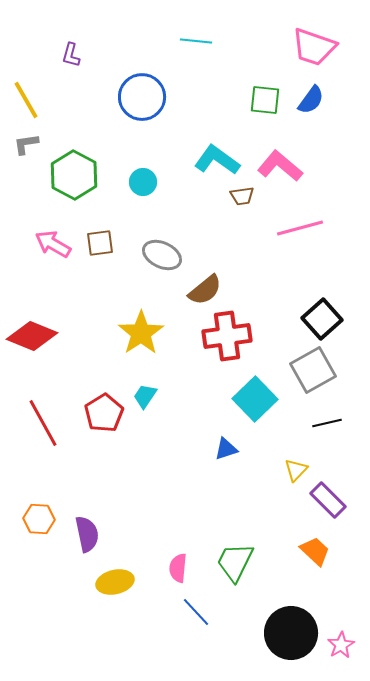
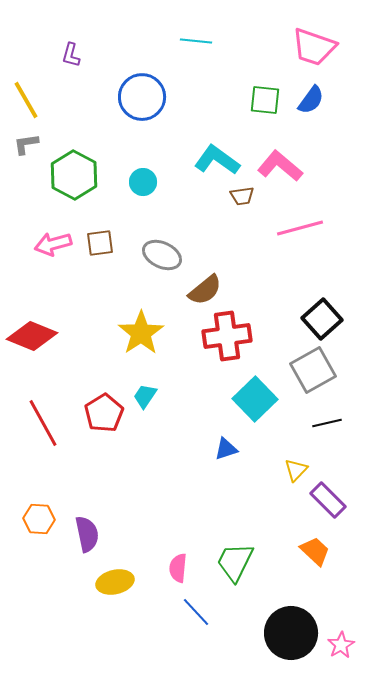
pink arrow: rotated 45 degrees counterclockwise
